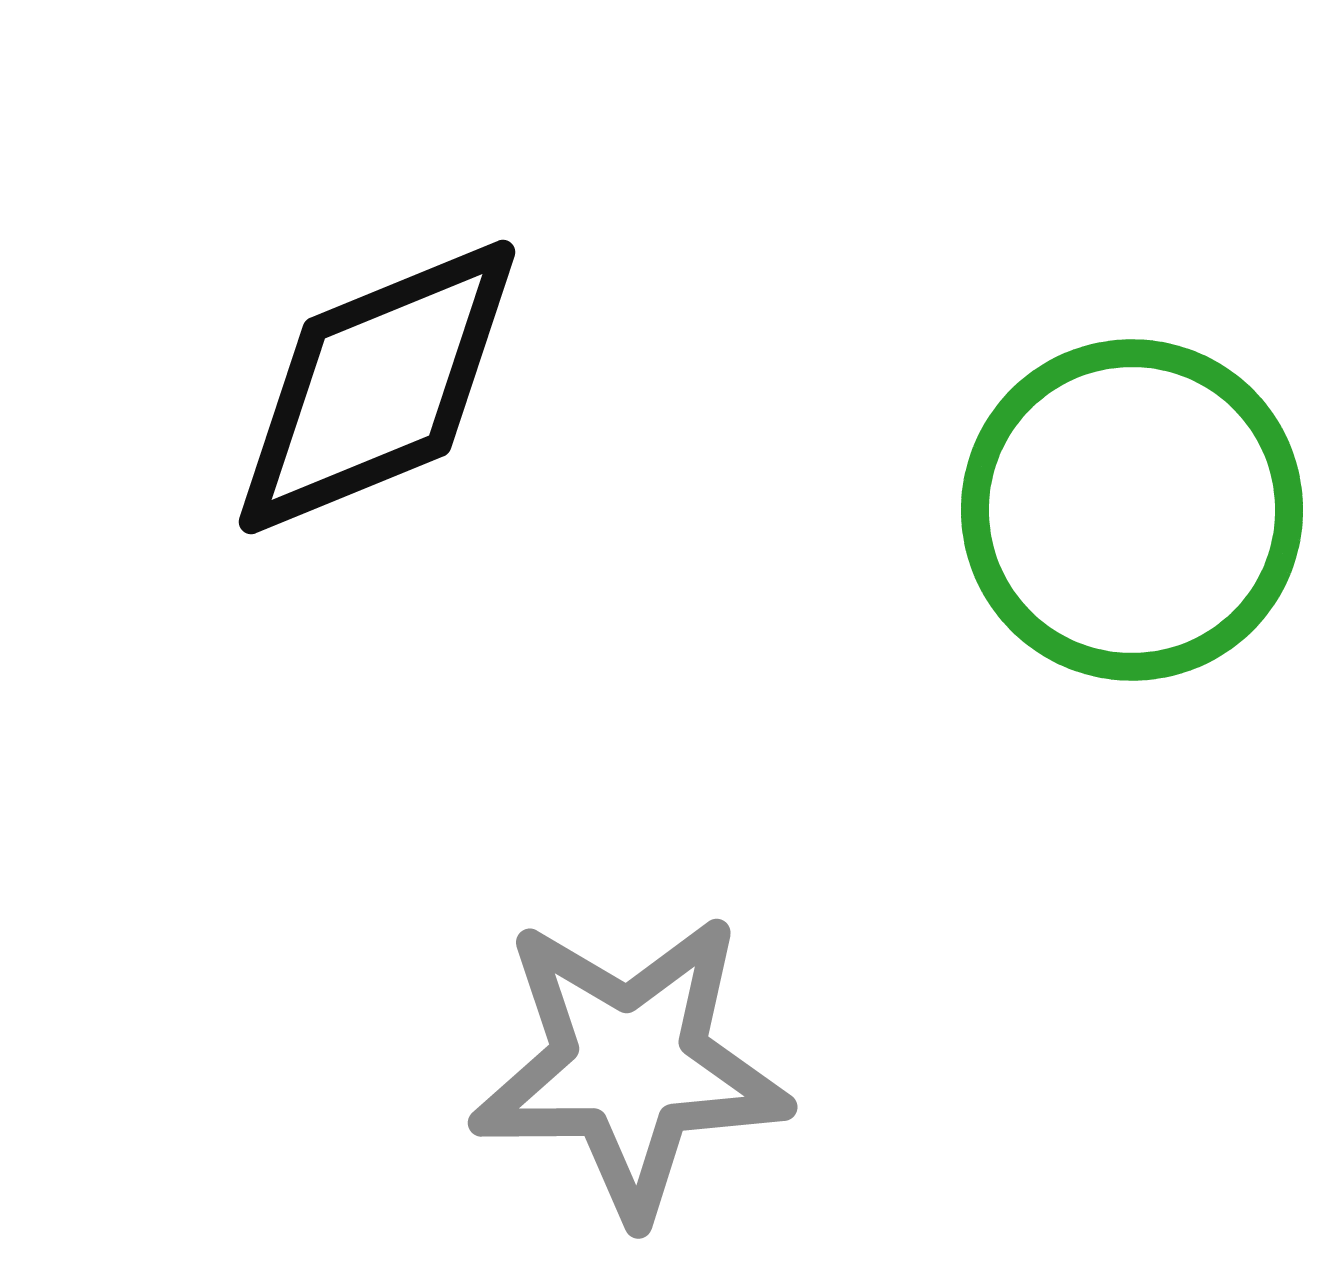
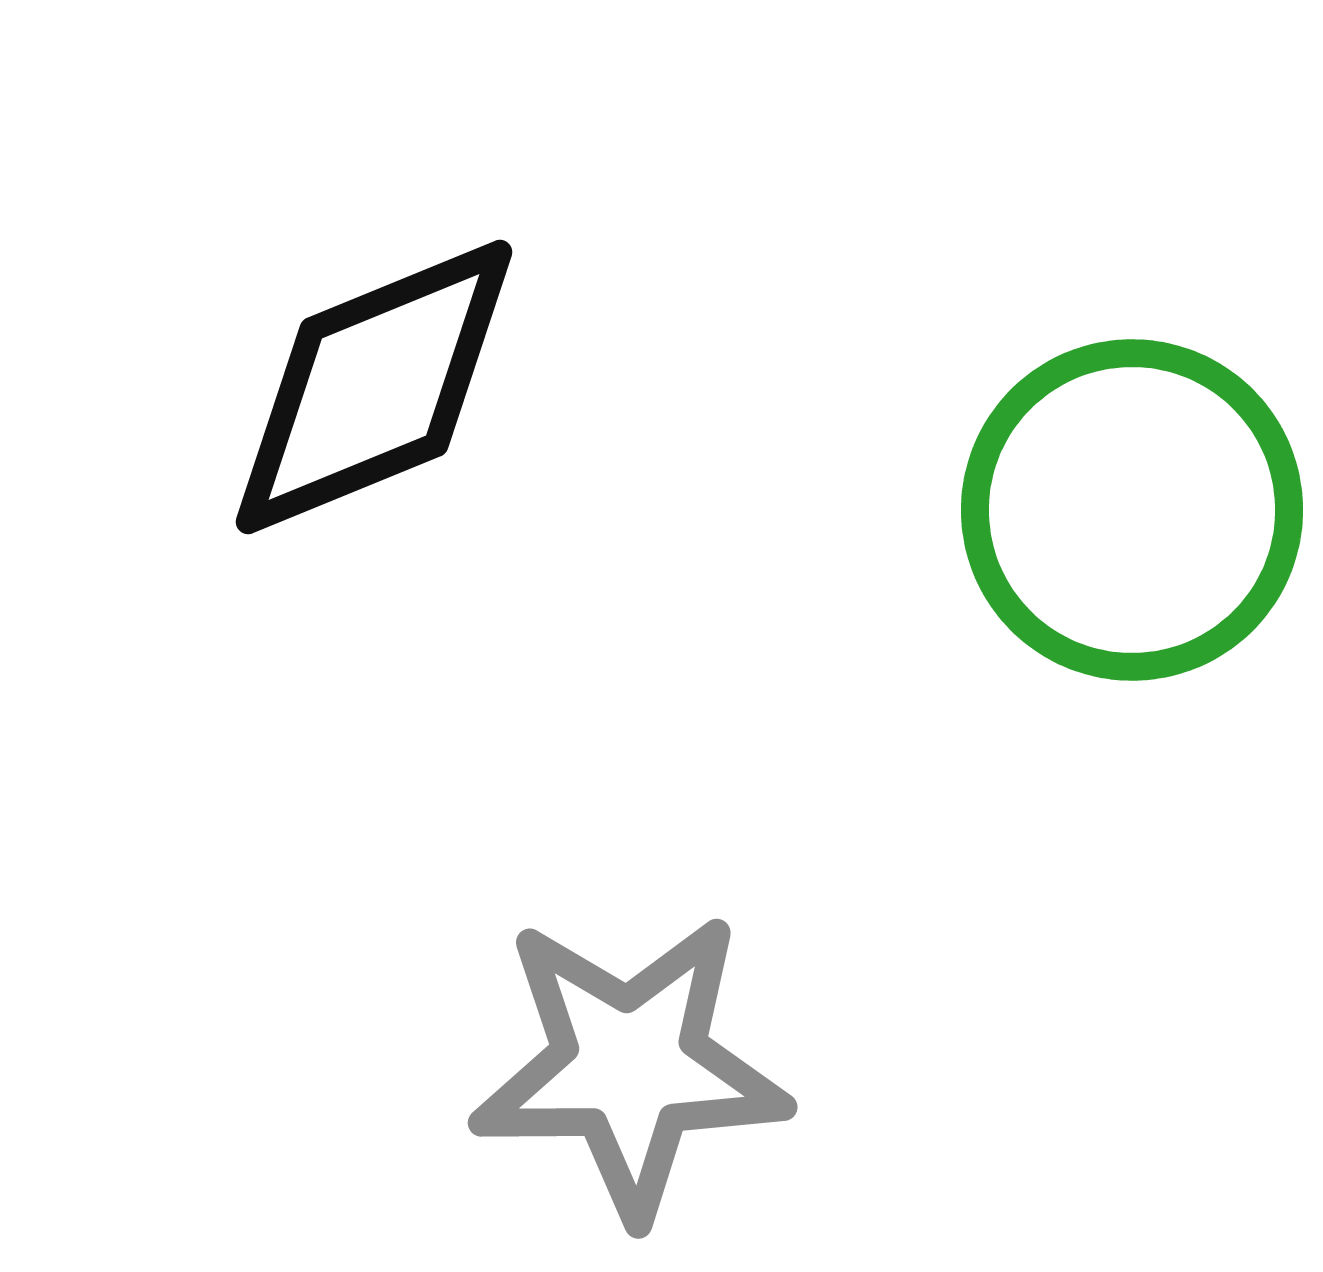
black diamond: moved 3 px left
